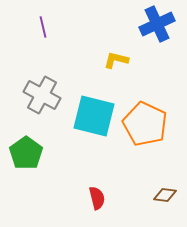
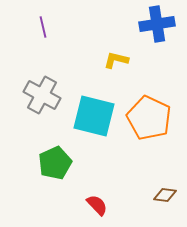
blue cross: rotated 16 degrees clockwise
orange pentagon: moved 4 px right, 6 px up
green pentagon: moved 29 px right, 10 px down; rotated 12 degrees clockwise
red semicircle: moved 7 px down; rotated 30 degrees counterclockwise
